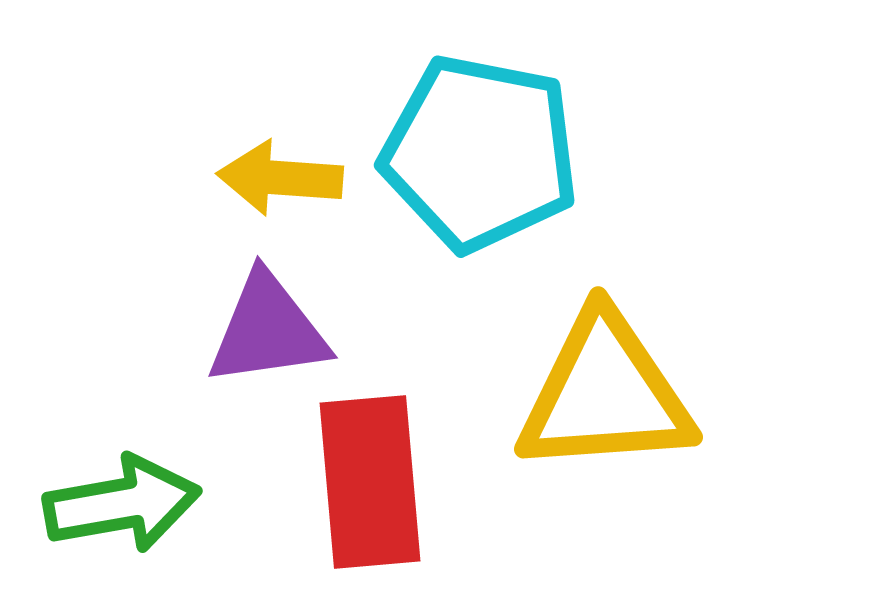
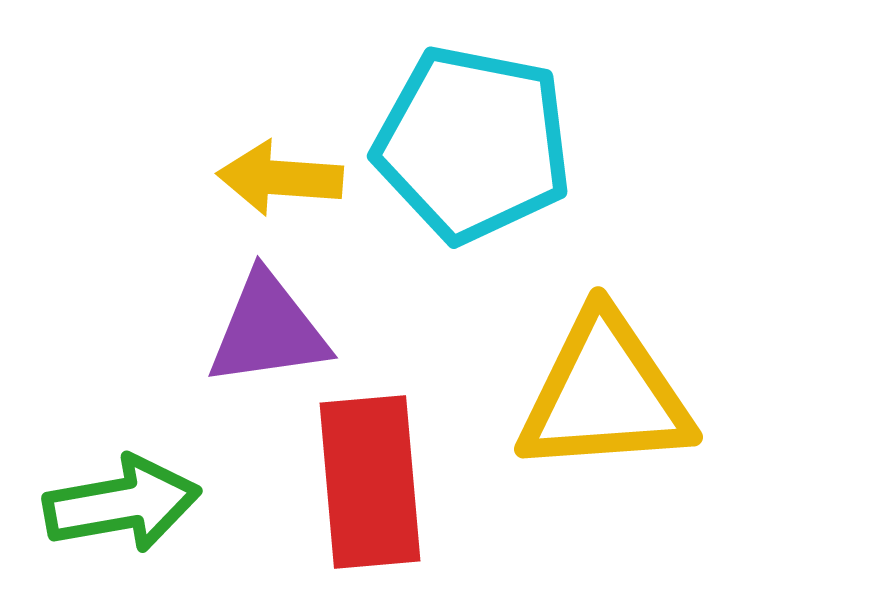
cyan pentagon: moved 7 px left, 9 px up
